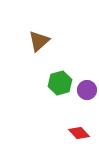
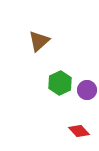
green hexagon: rotated 10 degrees counterclockwise
red diamond: moved 2 px up
